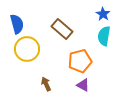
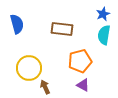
blue star: rotated 16 degrees clockwise
brown rectangle: rotated 35 degrees counterclockwise
cyan semicircle: moved 1 px up
yellow circle: moved 2 px right, 19 px down
brown arrow: moved 1 px left, 3 px down
